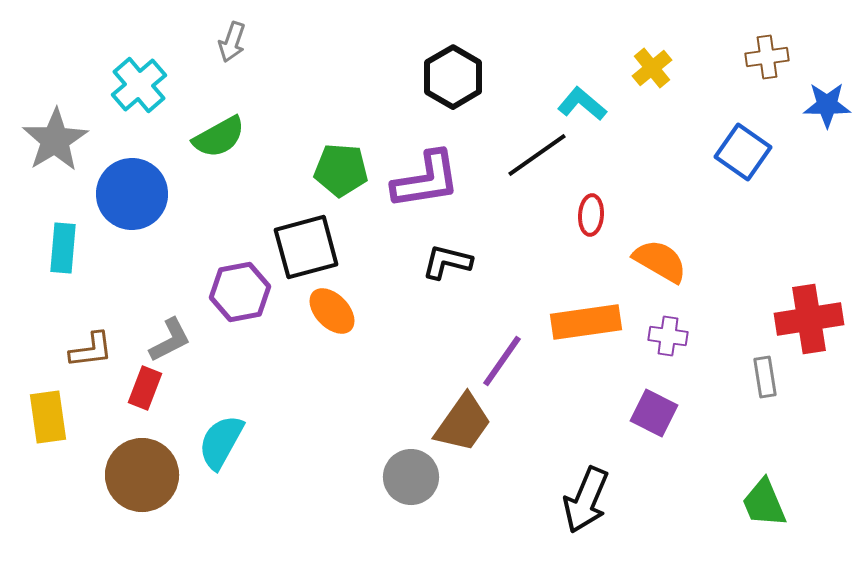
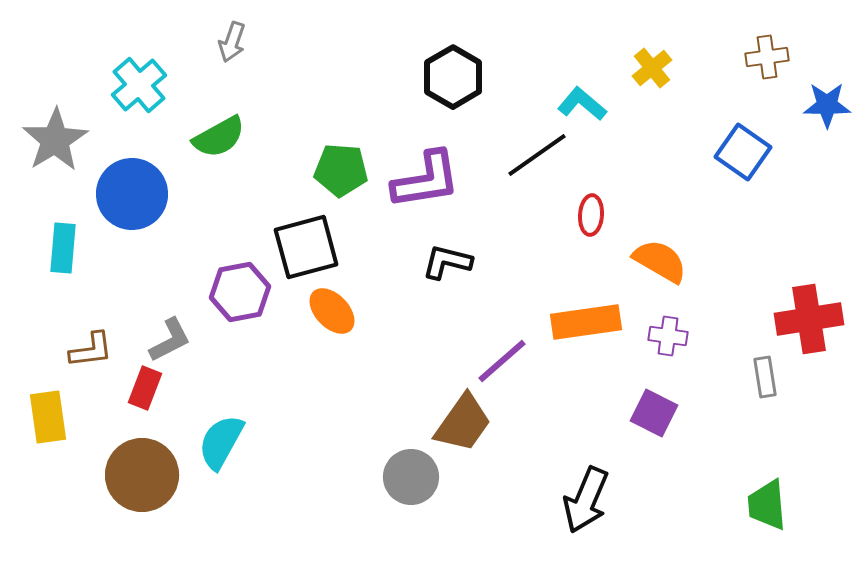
purple line: rotated 14 degrees clockwise
green trapezoid: moved 3 px right, 2 px down; rotated 18 degrees clockwise
